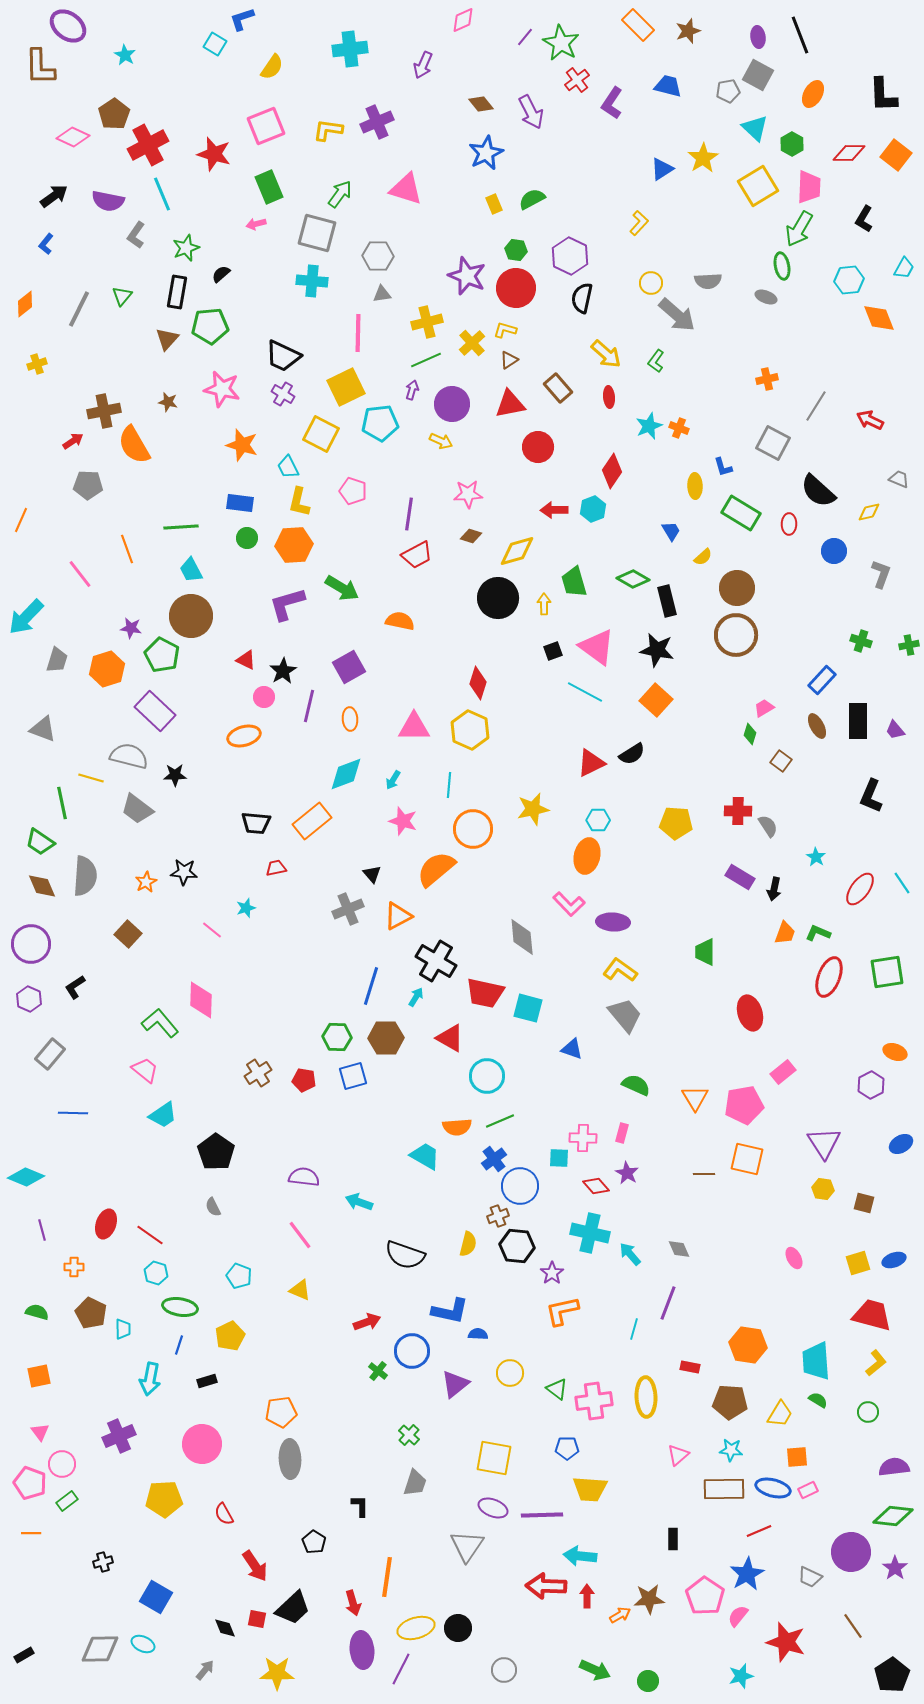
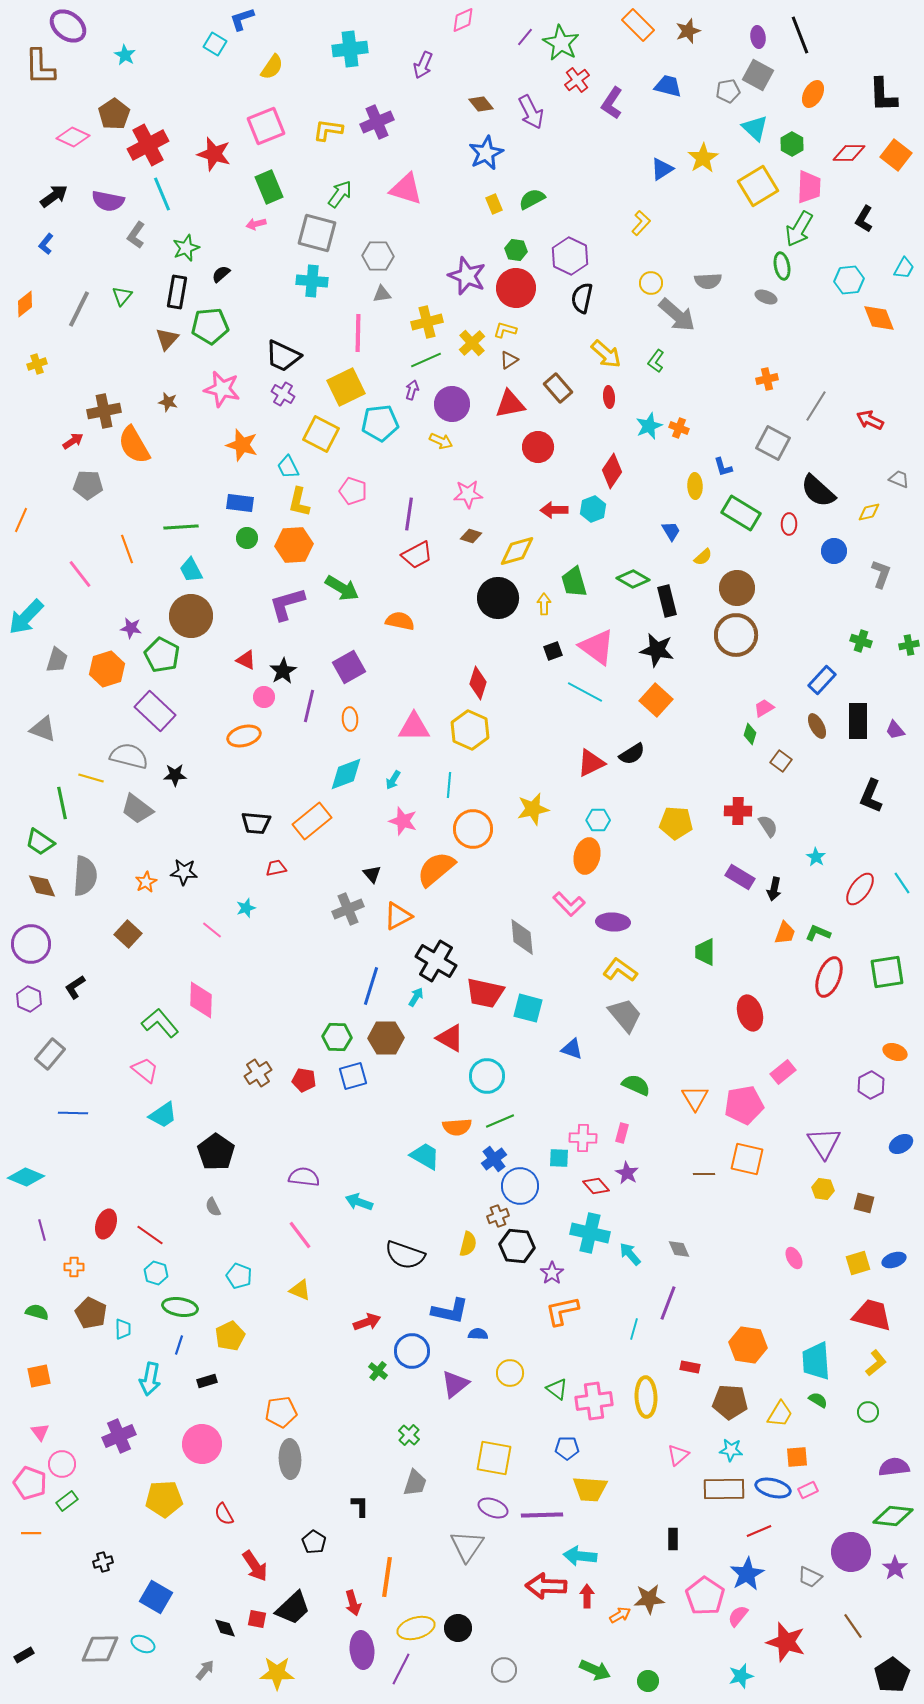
yellow L-shape at (639, 223): moved 2 px right
